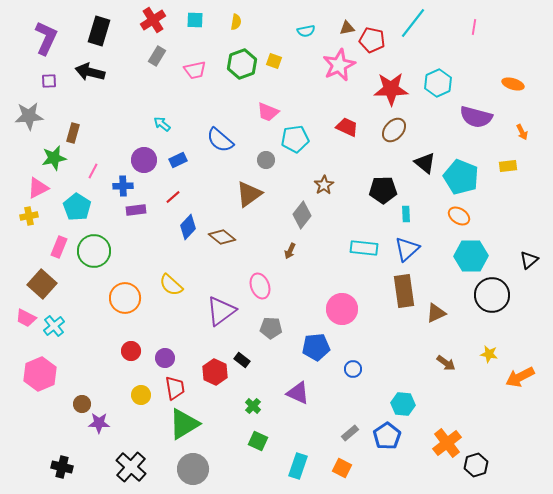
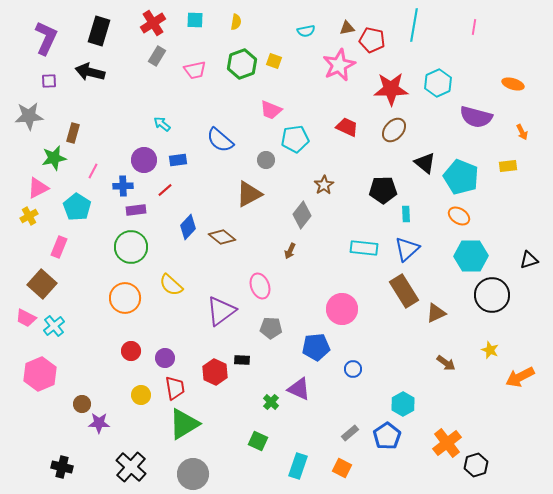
red cross at (153, 20): moved 3 px down
cyan line at (413, 23): moved 1 px right, 2 px down; rotated 28 degrees counterclockwise
pink trapezoid at (268, 112): moved 3 px right, 2 px up
blue rectangle at (178, 160): rotated 18 degrees clockwise
brown triangle at (249, 194): rotated 8 degrees clockwise
red line at (173, 197): moved 8 px left, 7 px up
yellow cross at (29, 216): rotated 18 degrees counterclockwise
green circle at (94, 251): moved 37 px right, 4 px up
black triangle at (529, 260): rotated 24 degrees clockwise
brown rectangle at (404, 291): rotated 24 degrees counterclockwise
yellow star at (489, 354): moved 1 px right, 4 px up; rotated 12 degrees clockwise
black rectangle at (242, 360): rotated 35 degrees counterclockwise
purple triangle at (298, 393): moved 1 px right, 4 px up
cyan hexagon at (403, 404): rotated 25 degrees clockwise
green cross at (253, 406): moved 18 px right, 4 px up
gray circle at (193, 469): moved 5 px down
